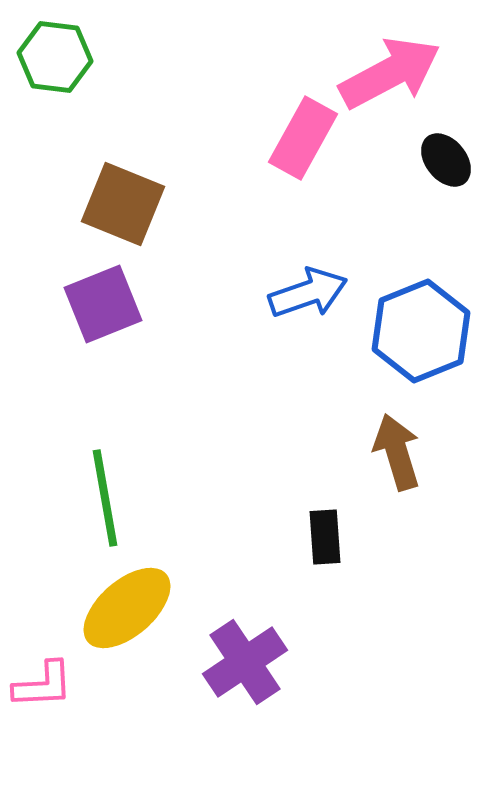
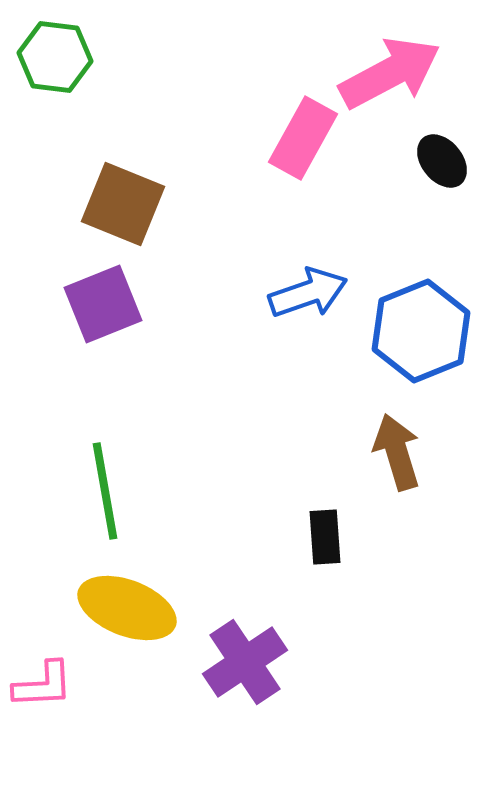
black ellipse: moved 4 px left, 1 px down
green line: moved 7 px up
yellow ellipse: rotated 62 degrees clockwise
